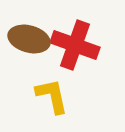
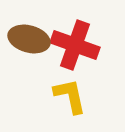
yellow L-shape: moved 18 px right
